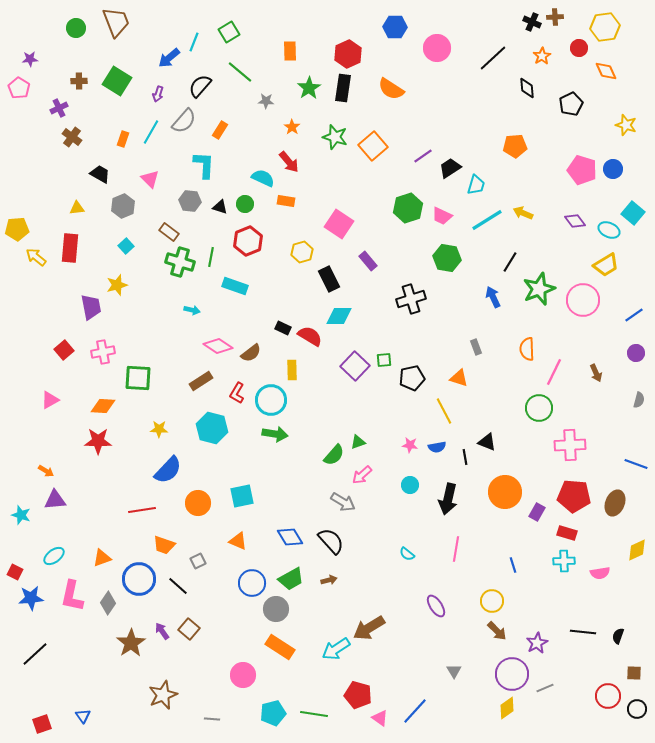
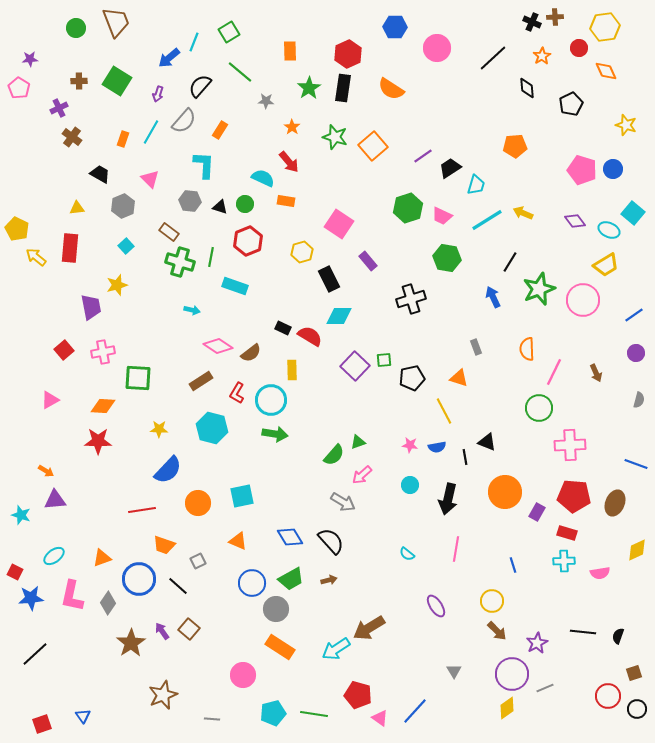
yellow pentagon at (17, 229): rotated 30 degrees clockwise
brown square at (634, 673): rotated 21 degrees counterclockwise
